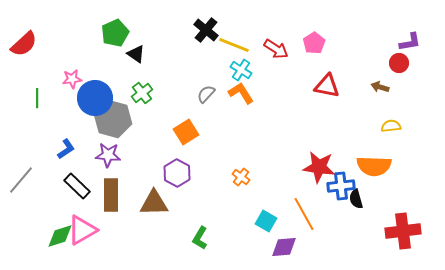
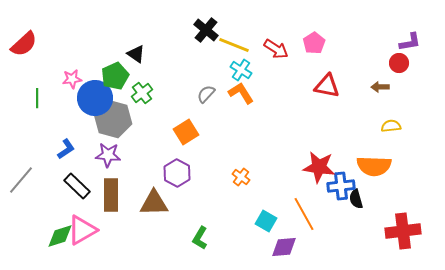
green pentagon: moved 43 px down
brown arrow: rotated 18 degrees counterclockwise
